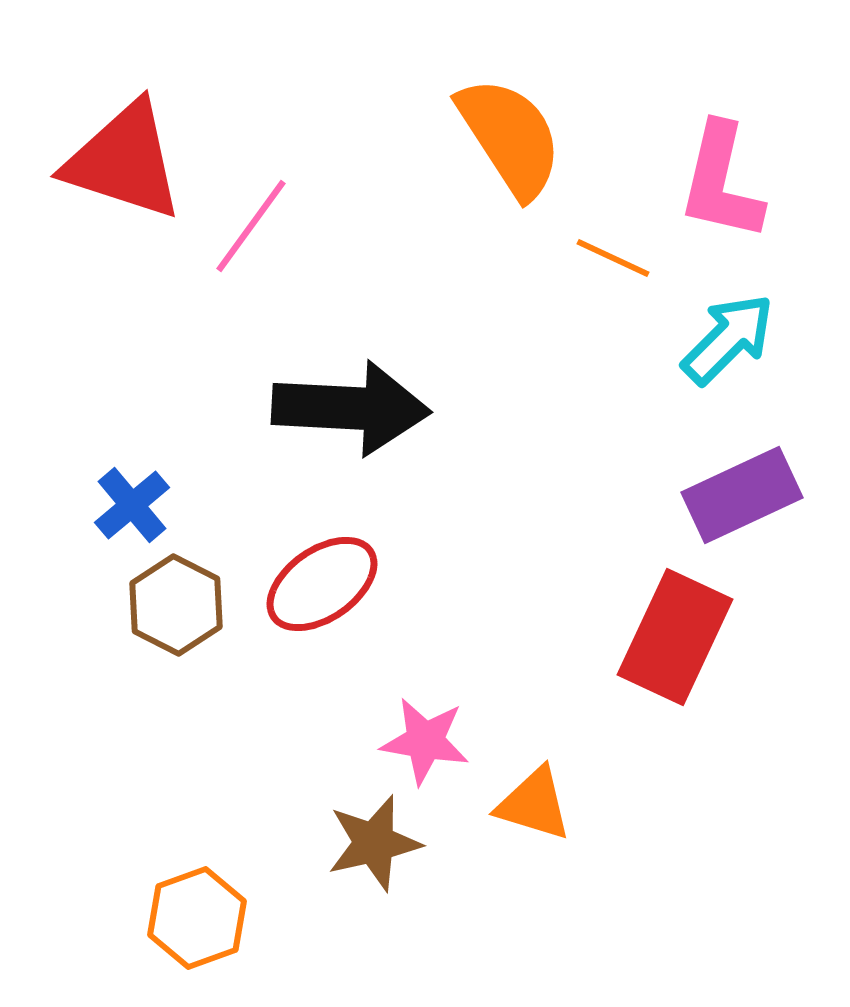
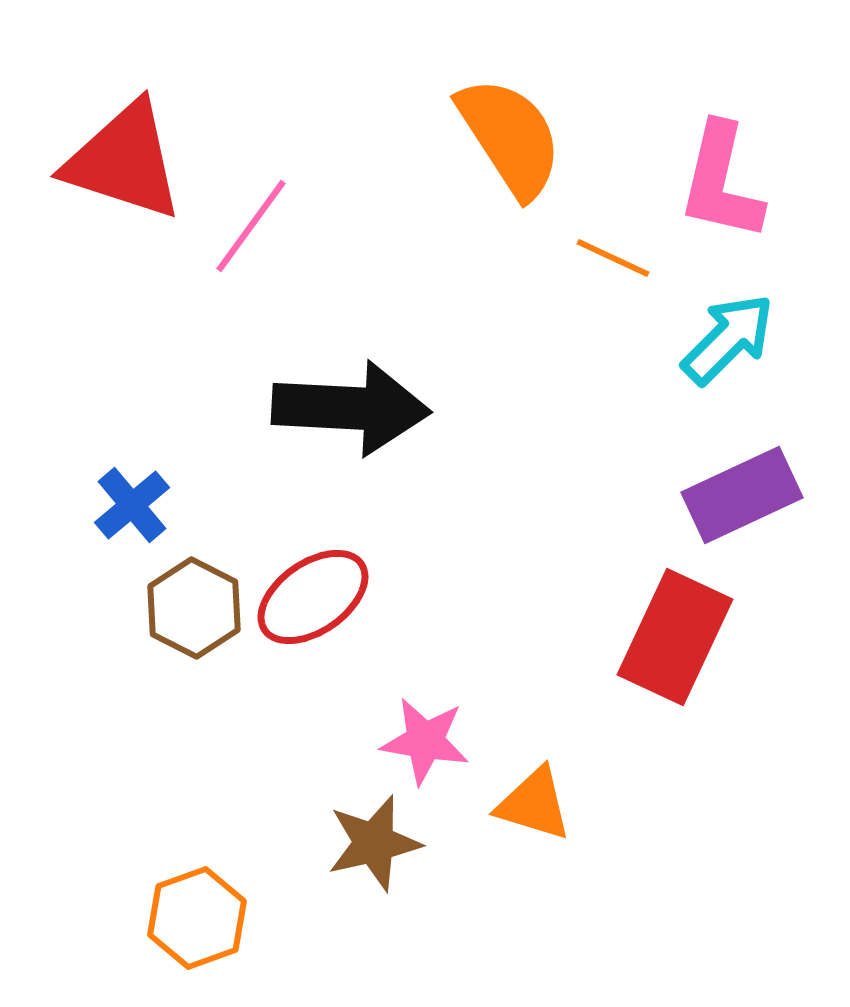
red ellipse: moved 9 px left, 13 px down
brown hexagon: moved 18 px right, 3 px down
